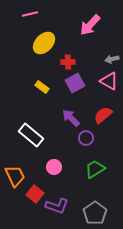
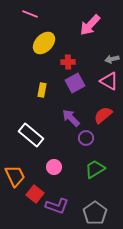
pink line: rotated 35 degrees clockwise
yellow rectangle: moved 3 px down; rotated 64 degrees clockwise
